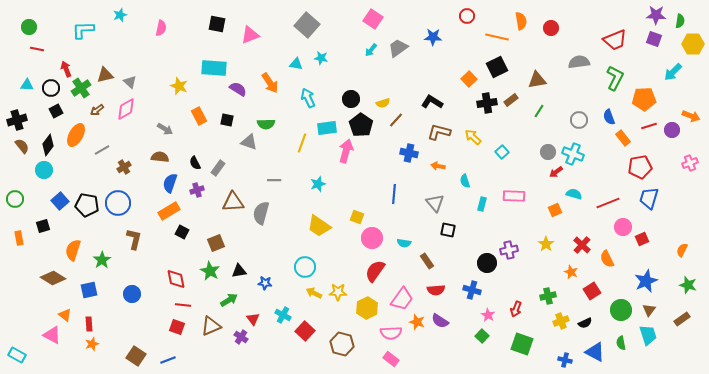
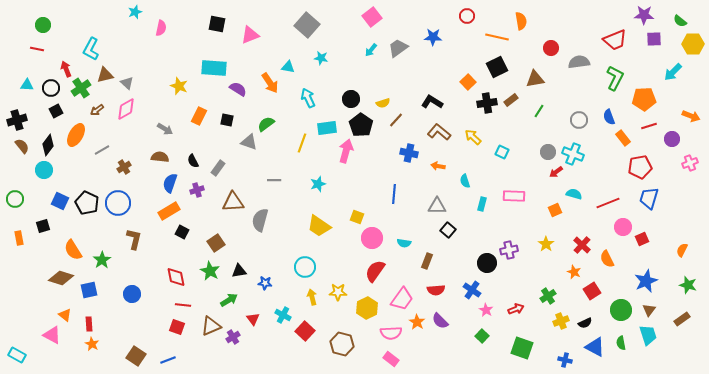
cyan star at (120, 15): moved 15 px right, 3 px up
purple star at (656, 15): moved 12 px left
pink square at (373, 19): moved 1 px left, 2 px up; rotated 18 degrees clockwise
green semicircle at (680, 21): rotated 120 degrees clockwise
green circle at (29, 27): moved 14 px right, 2 px up
red circle at (551, 28): moved 20 px down
cyan L-shape at (83, 30): moved 8 px right, 19 px down; rotated 60 degrees counterclockwise
purple square at (654, 39): rotated 21 degrees counterclockwise
cyan triangle at (296, 64): moved 8 px left, 3 px down
orange square at (469, 79): moved 1 px left, 3 px down
brown triangle at (537, 80): moved 2 px left, 1 px up
gray triangle at (130, 82): moved 3 px left, 1 px down
orange rectangle at (199, 116): rotated 54 degrees clockwise
green semicircle at (266, 124): rotated 144 degrees clockwise
purple circle at (672, 130): moved 9 px down
brown L-shape at (439, 132): rotated 25 degrees clockwise
cyan square at (502, 152): rotated 24 degrees counterclockwise
black semicircle at (195, 163): moved 2 px left, 2 px up
blue square at (60, 201): rotated 24 degrees counterclockwise
gray triangle at (435, 203): moved 2 px right, 3 px down; rotated 48 degrees counterclockwise
black pentagon at (87, 205): moved 2 px up; rotated 15 degrees clockwise
gray semicircle at (261, 213): moved 1 px left, 7 px down
black square at (448, 230): rotated 28 degrees clockwise
brown square at (216, 243): rotated 12 degrees counterclockwise
orange semicircle at (73, 250): rotated 50 degrees counterclockwise
brown rectangle at (427, 261): rotated 56 degrees clockwise
orange star at (571, 272): moved 3 px right
brown diamond at (53, 278): moved 8 px right; rotated 15 degrees counterclockwise
red diamond at (176, 279): moved 2 px up
blue cross at (472, 290): rotated 18 degrees clockwise
yellow arrow at (314, 293): moved 2 px left, 4 px down; rotated 49 degrees clockwise
green cross at (548, 296): rotated 21 degrees counterclockwise
red arrow at (516, 309): rotated 133 degrees counterclockwise
pink star at (488, 315): moved 2 px left, 5 px up
purple semicircle at (440, 321): rotated 12 degrees clockwise
orange star at (417, 322): rotated 14 degrees clockwise
purple cross at (241, 337): moved 8 px left; rotated 24 degrees clockwise
orange star at (92, 344): rotated 24 degrees counterclockwise
green square at (522, 344): moved 4 px down
blue triangle at (595, 352): moved 5 px up
